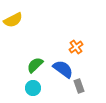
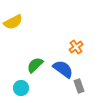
yellow semicircle: moved 2 px down
cyan circle: moved 12 px left
